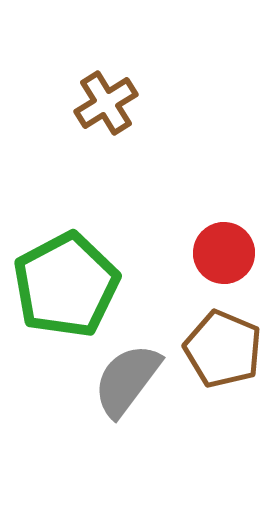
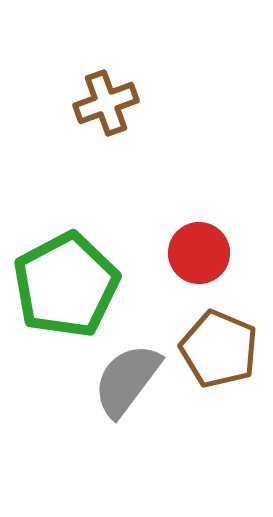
brown cross: rotated 12 degrees clockwise
red circle: moved 25 px left
brown pentagon: moved 4 px left
